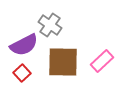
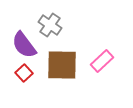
purple semicircle: rotated 80 degrees clockwise
brown square: moved 1 px left, 3 px down
red square: moved 2 px right
